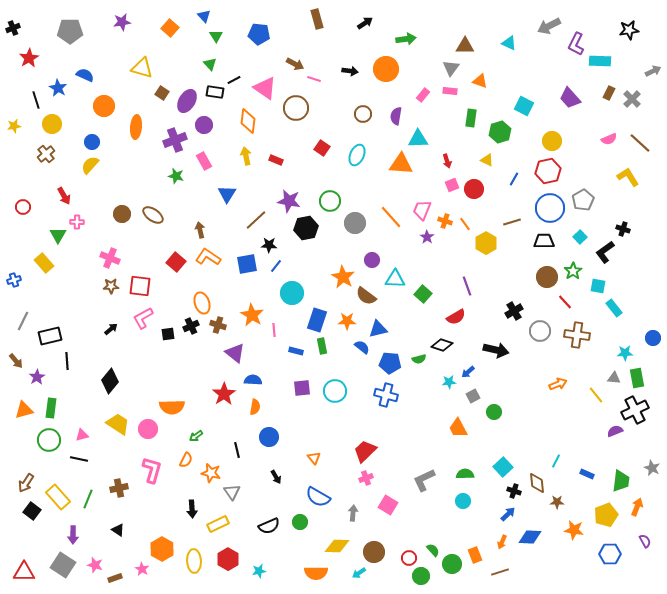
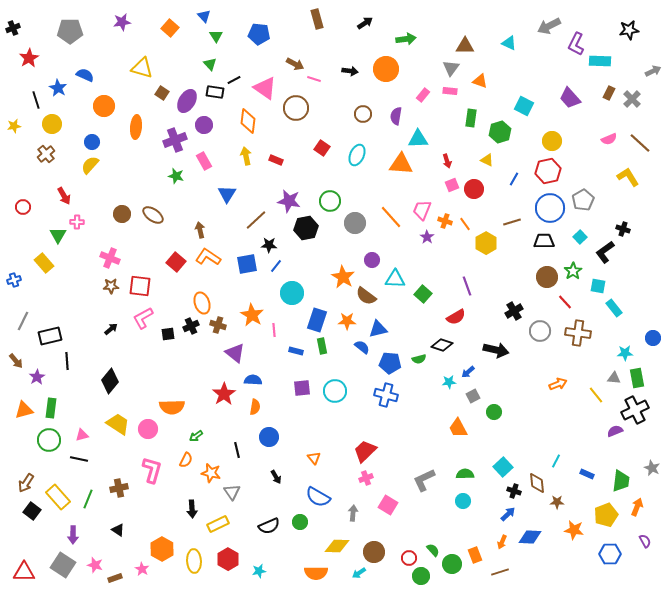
brown cross at (577, 335): moved 1 px right, 2 px up
